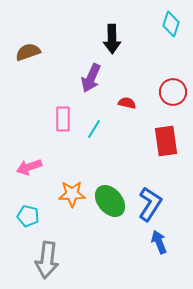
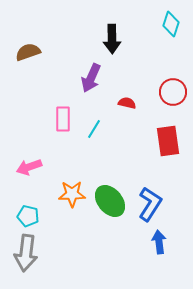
red rectangle: moved 2 px right
blue arrow: rotated 15 degrees clockwise
gray arrow: moved 21 px left, 7 px up
